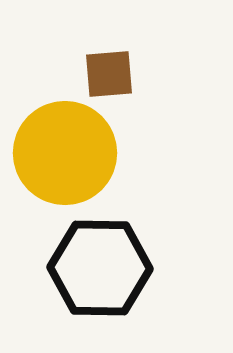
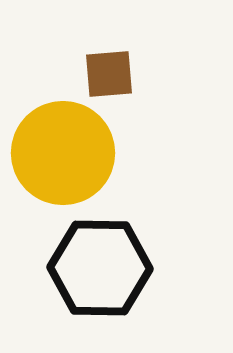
yellow circle: moved 2 px left
